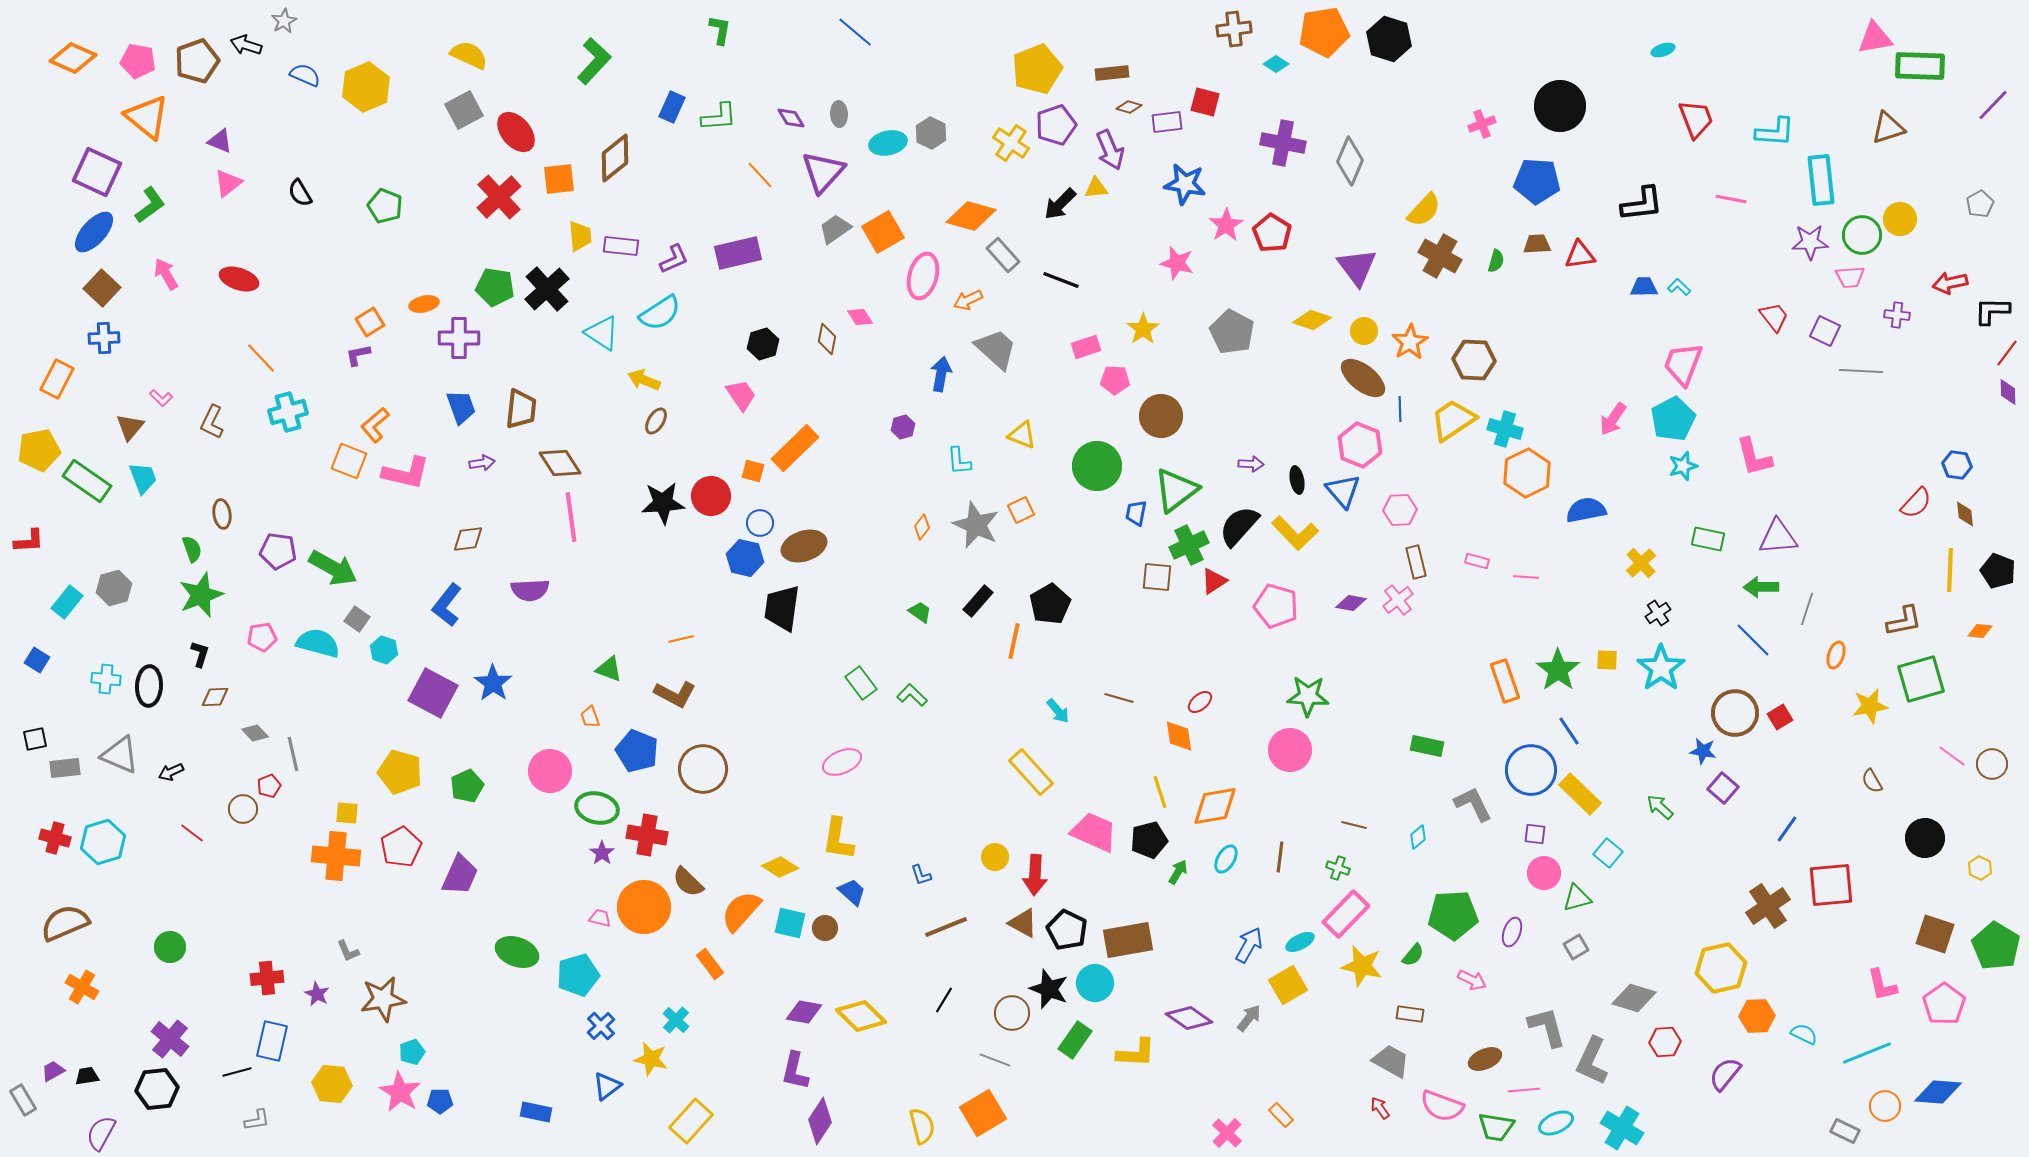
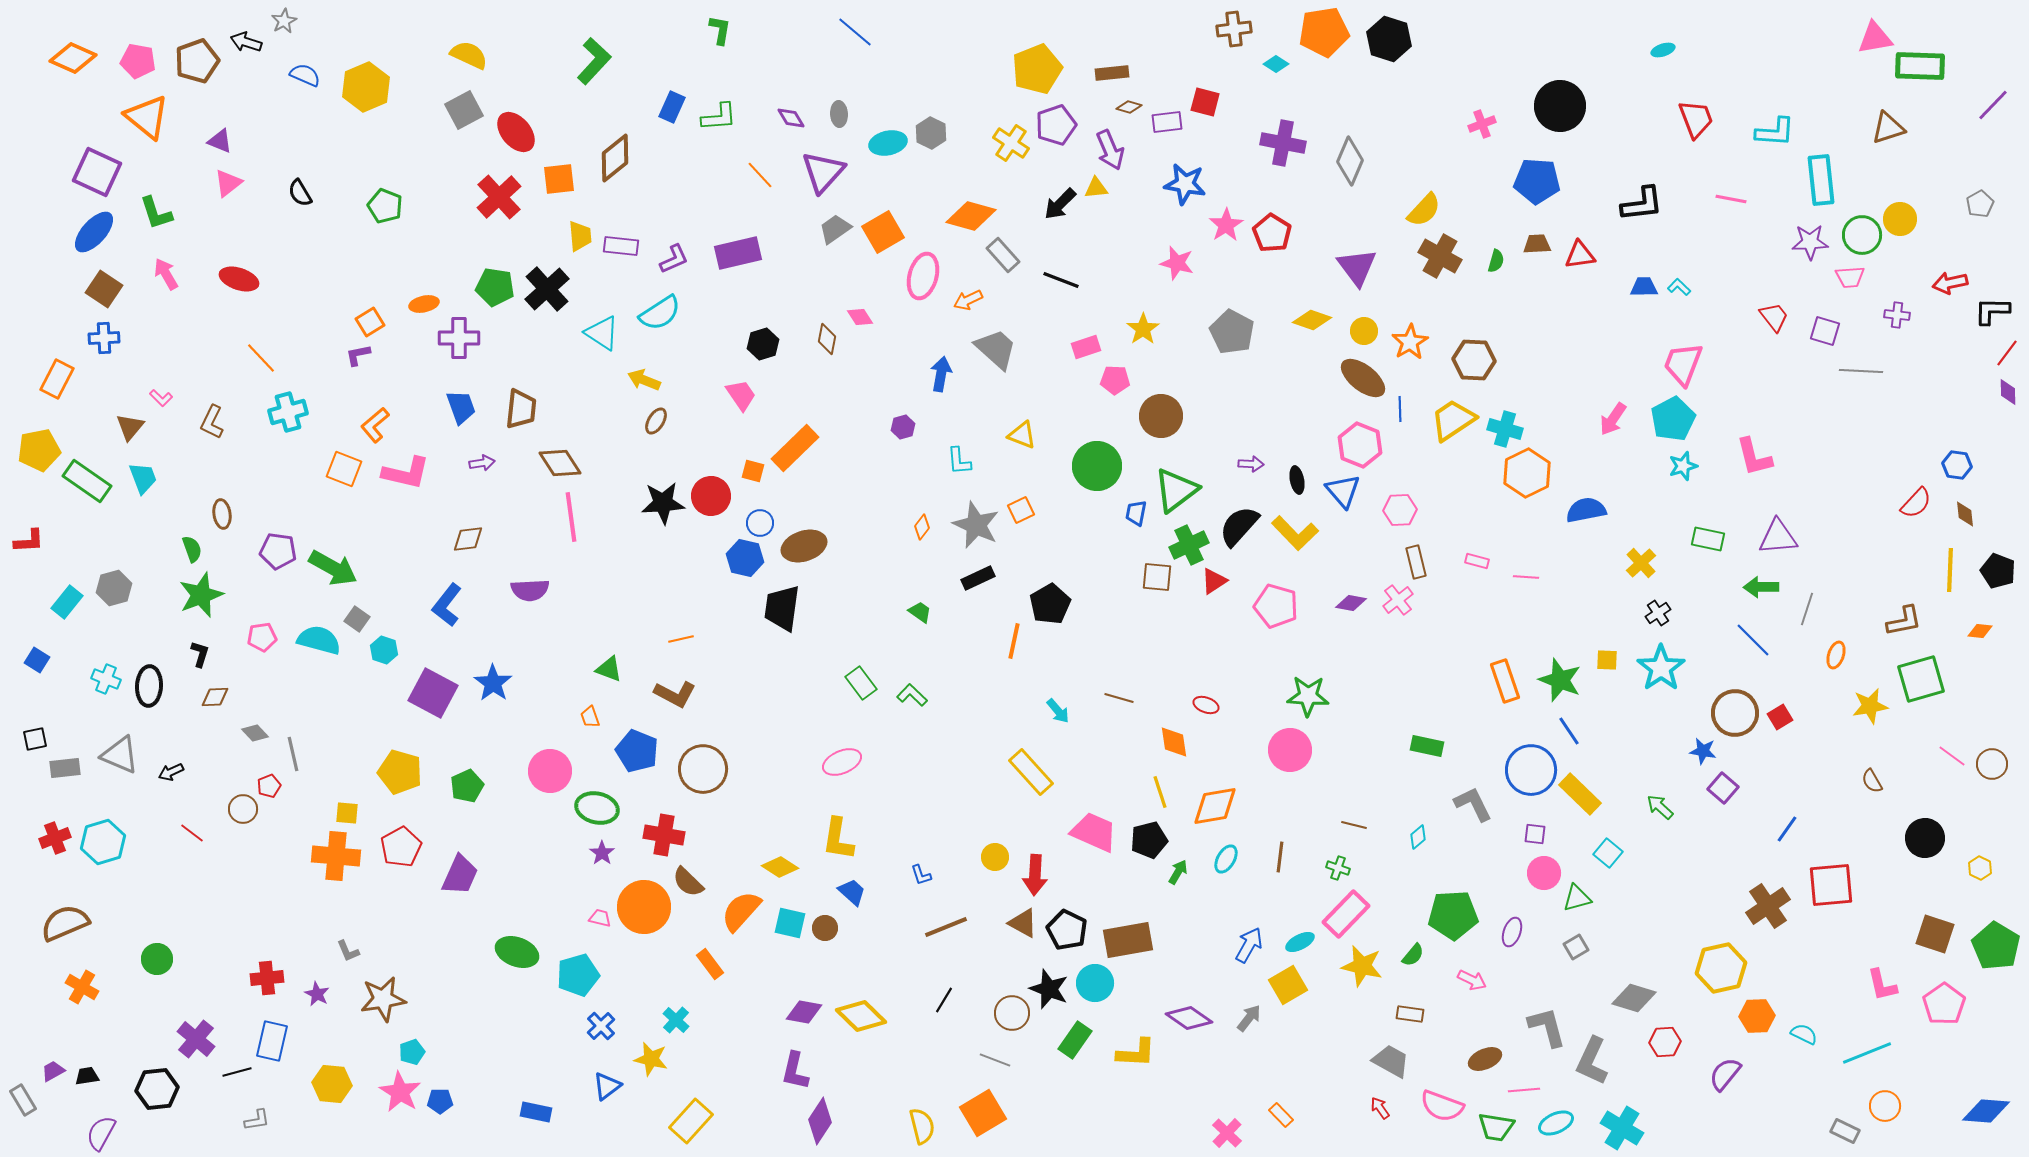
black arrow at (246, 45): moved 3 px up
green L-shape at (150, 205): moved 6 px right, 8 px down; rotated 108 degrees clockwise
brown square at (102, 288): moved 2 px right, 1 px down; rotated 9 degrees counterclockwise
purple square at (1825, 331): rotated 8 degrees counterclockwise
orange square at (349, 461): moved 5 px left, 8 px down
black rectangle at (978, 601): moved 23 px up; rotated 24 degrees clockwise
cyan semicircle at (318, 643): moved 1 px right, 3 px up
green star at (1558, 670): moved 2 px right, 10 px down; rotated 15 degrees counterclockwise
cyan cross at (106, 679): rotated 16 degrees clockwise
red ellipse at (1200, 702): moved 6 px right, 3 px down; rotated 60 degrees clockwise
orange diamond at (1179, 736): moved 5 px left, 6 px down
red cross at (647, 835): moved 17 px right
red cross at (55, 838): rotated 36 degrees counterclockwise
green circle at (170, 947): moved 13 px left, 12 px down
purple cross at (170, 1039): moved 26 px right
blue diamond at (1938, 1092): moved 48 px right, 19 px down
